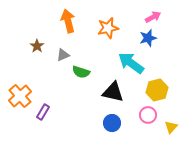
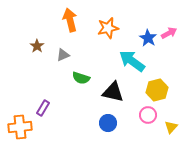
pink arrow: moved 16 px right, 16 px down
orange arrow: moved 2 px right, 1 px up
blue star: rotated 24 degrees counterclockwise
cyan arrow: moved 1 px right, 2 px up
green semicircle: moved 6 px down
orange cross: moved 31 px down; rotated 35 degrees clockwise
purple rectangle: moved 4 px up
blue circle: moved 4 px left
